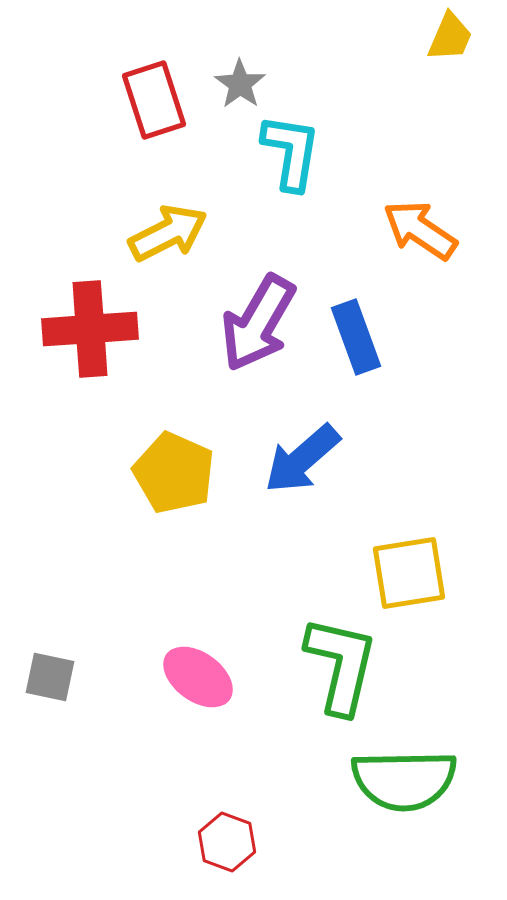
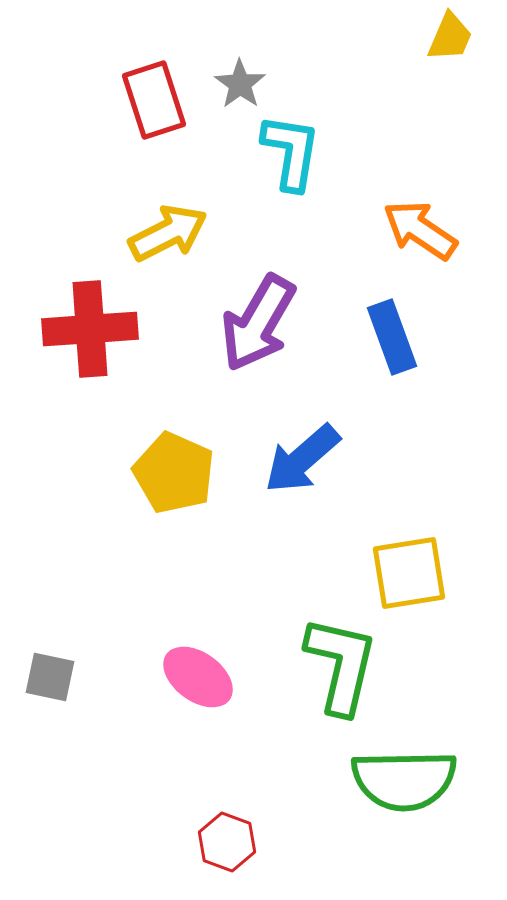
blue rectangle: moved 36 px right
